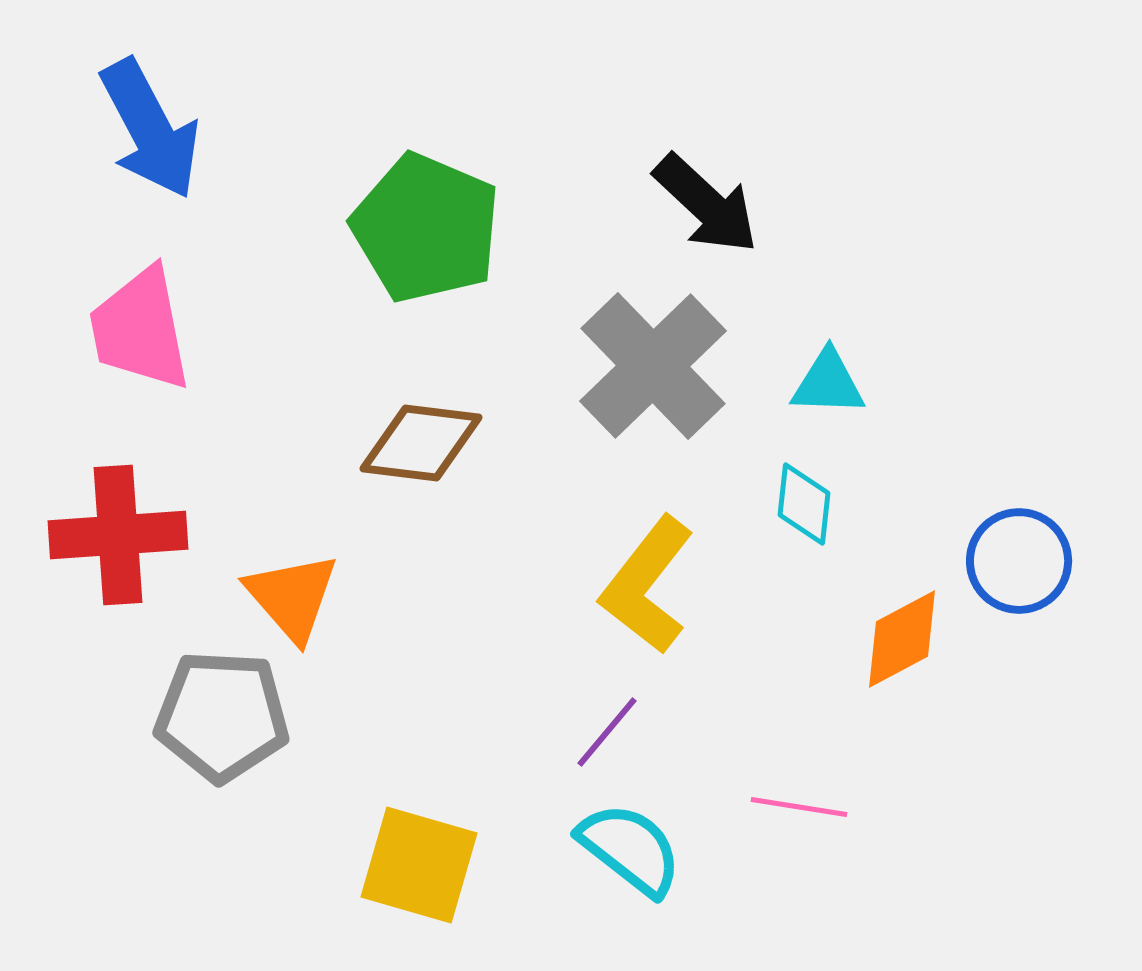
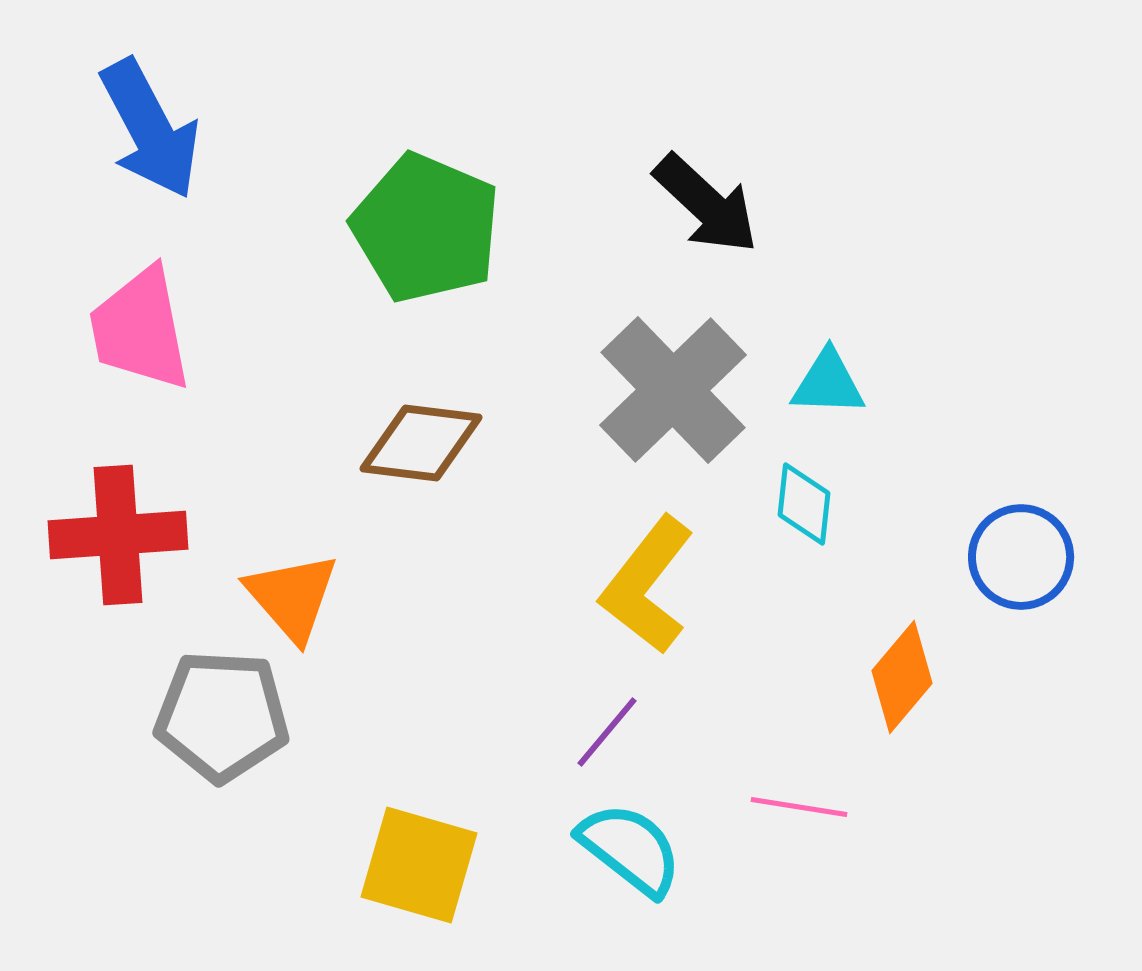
gray cross: moved 20 px right, 24 px down
blue circle: moved 2 px right, 4 px up
orange diamond: moved 38 px down; rotated 22 degrees counterclockwise
